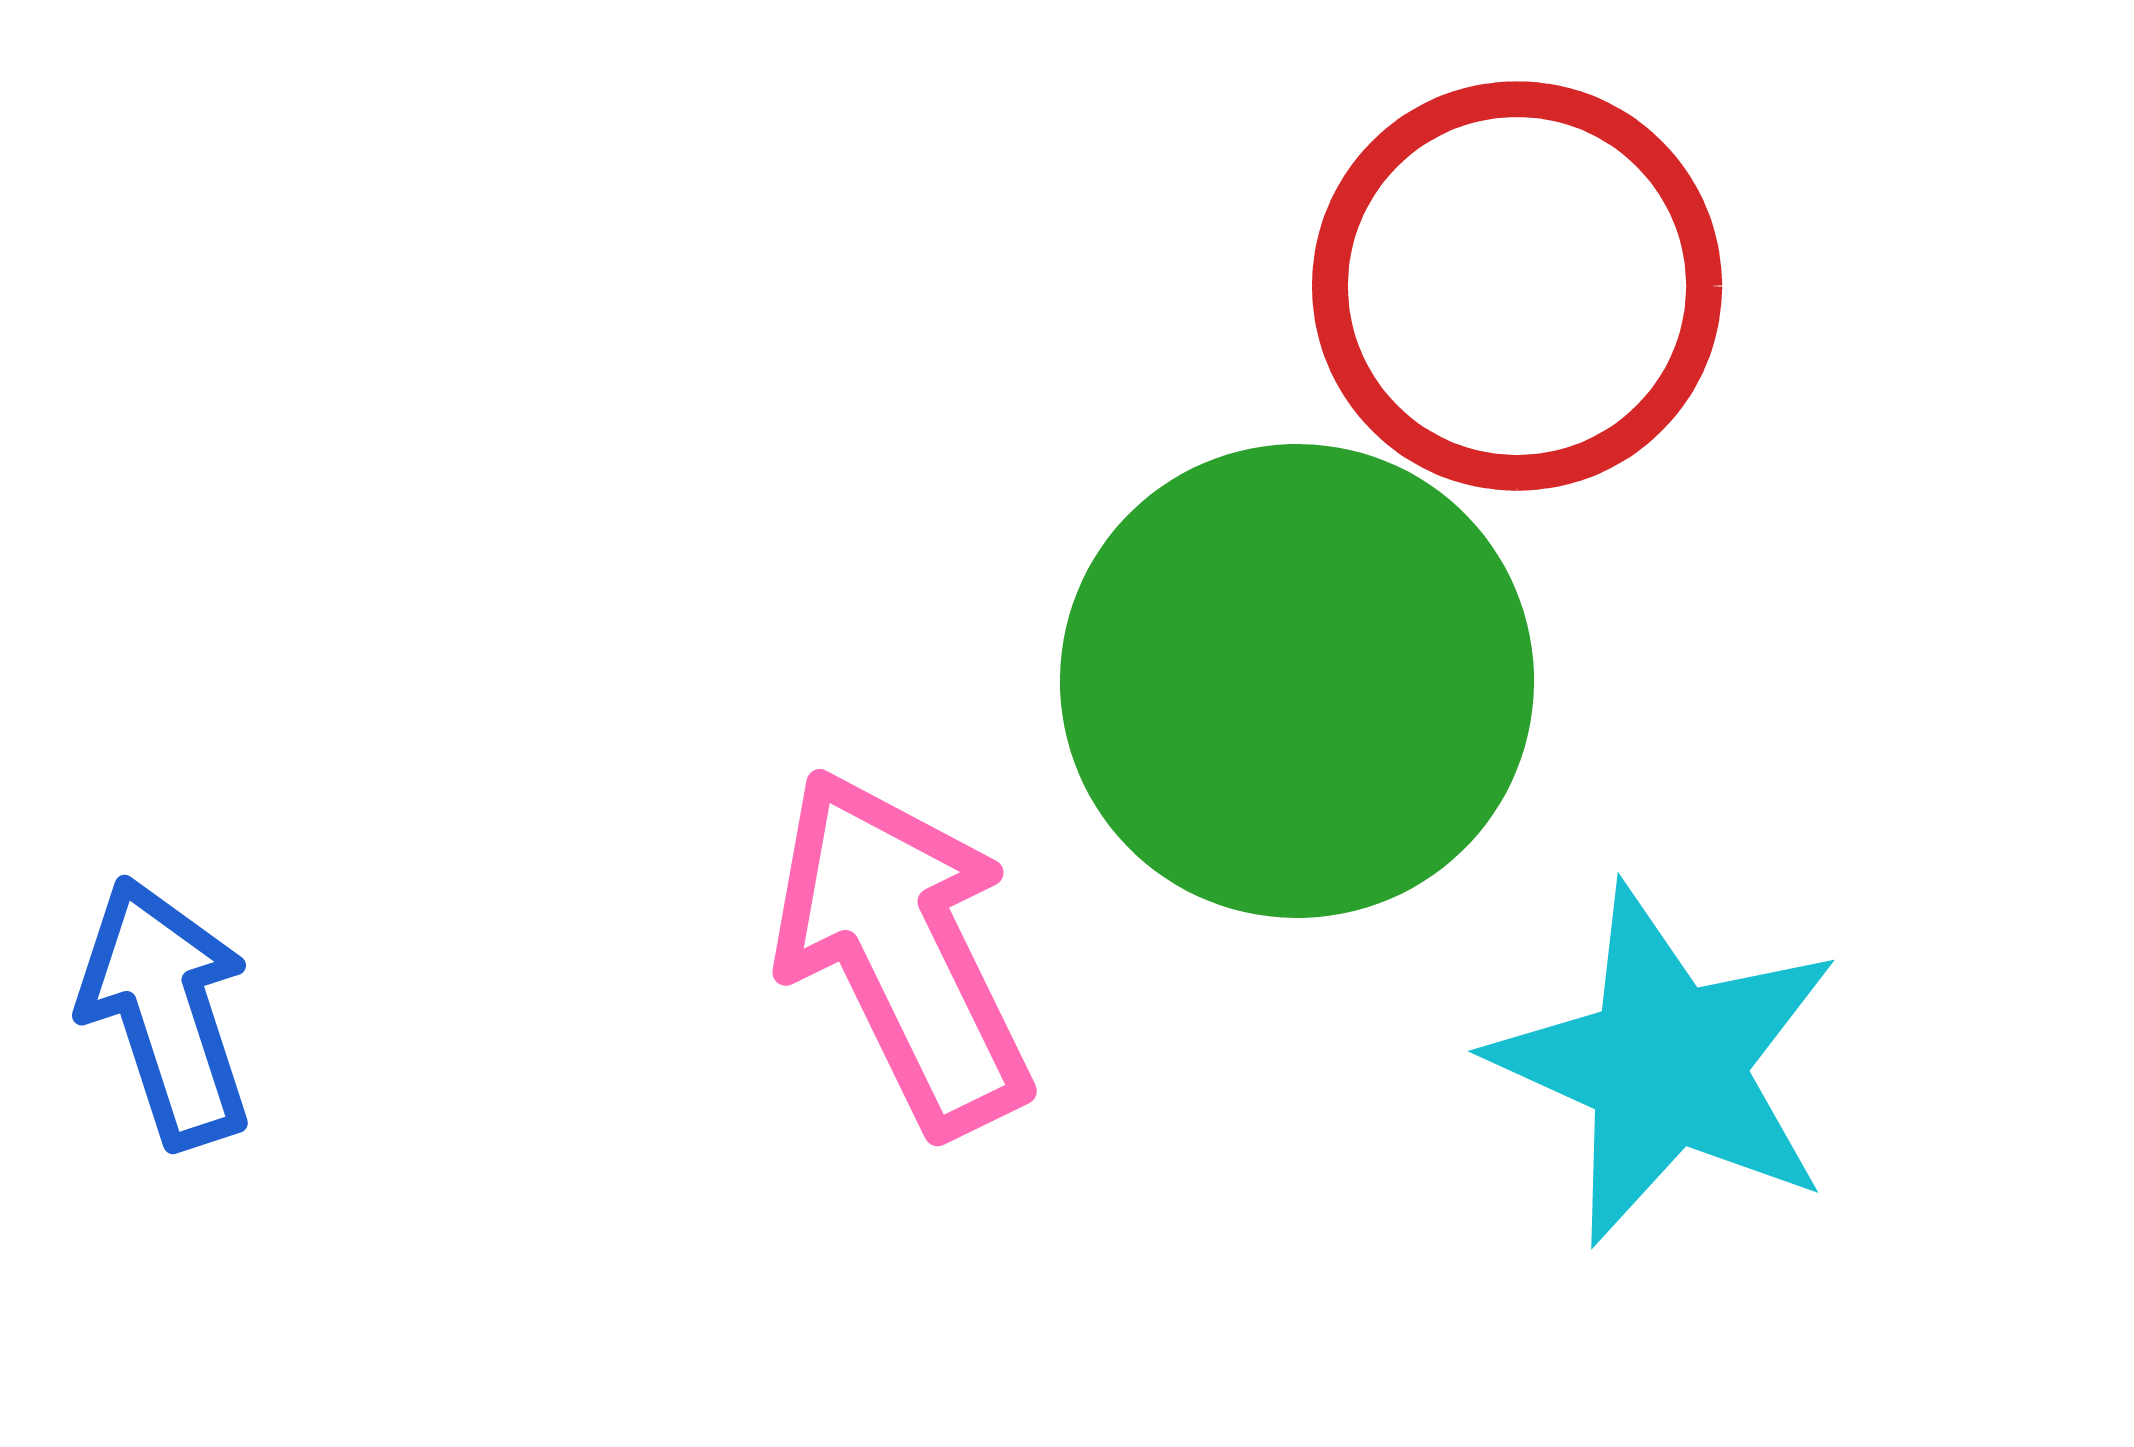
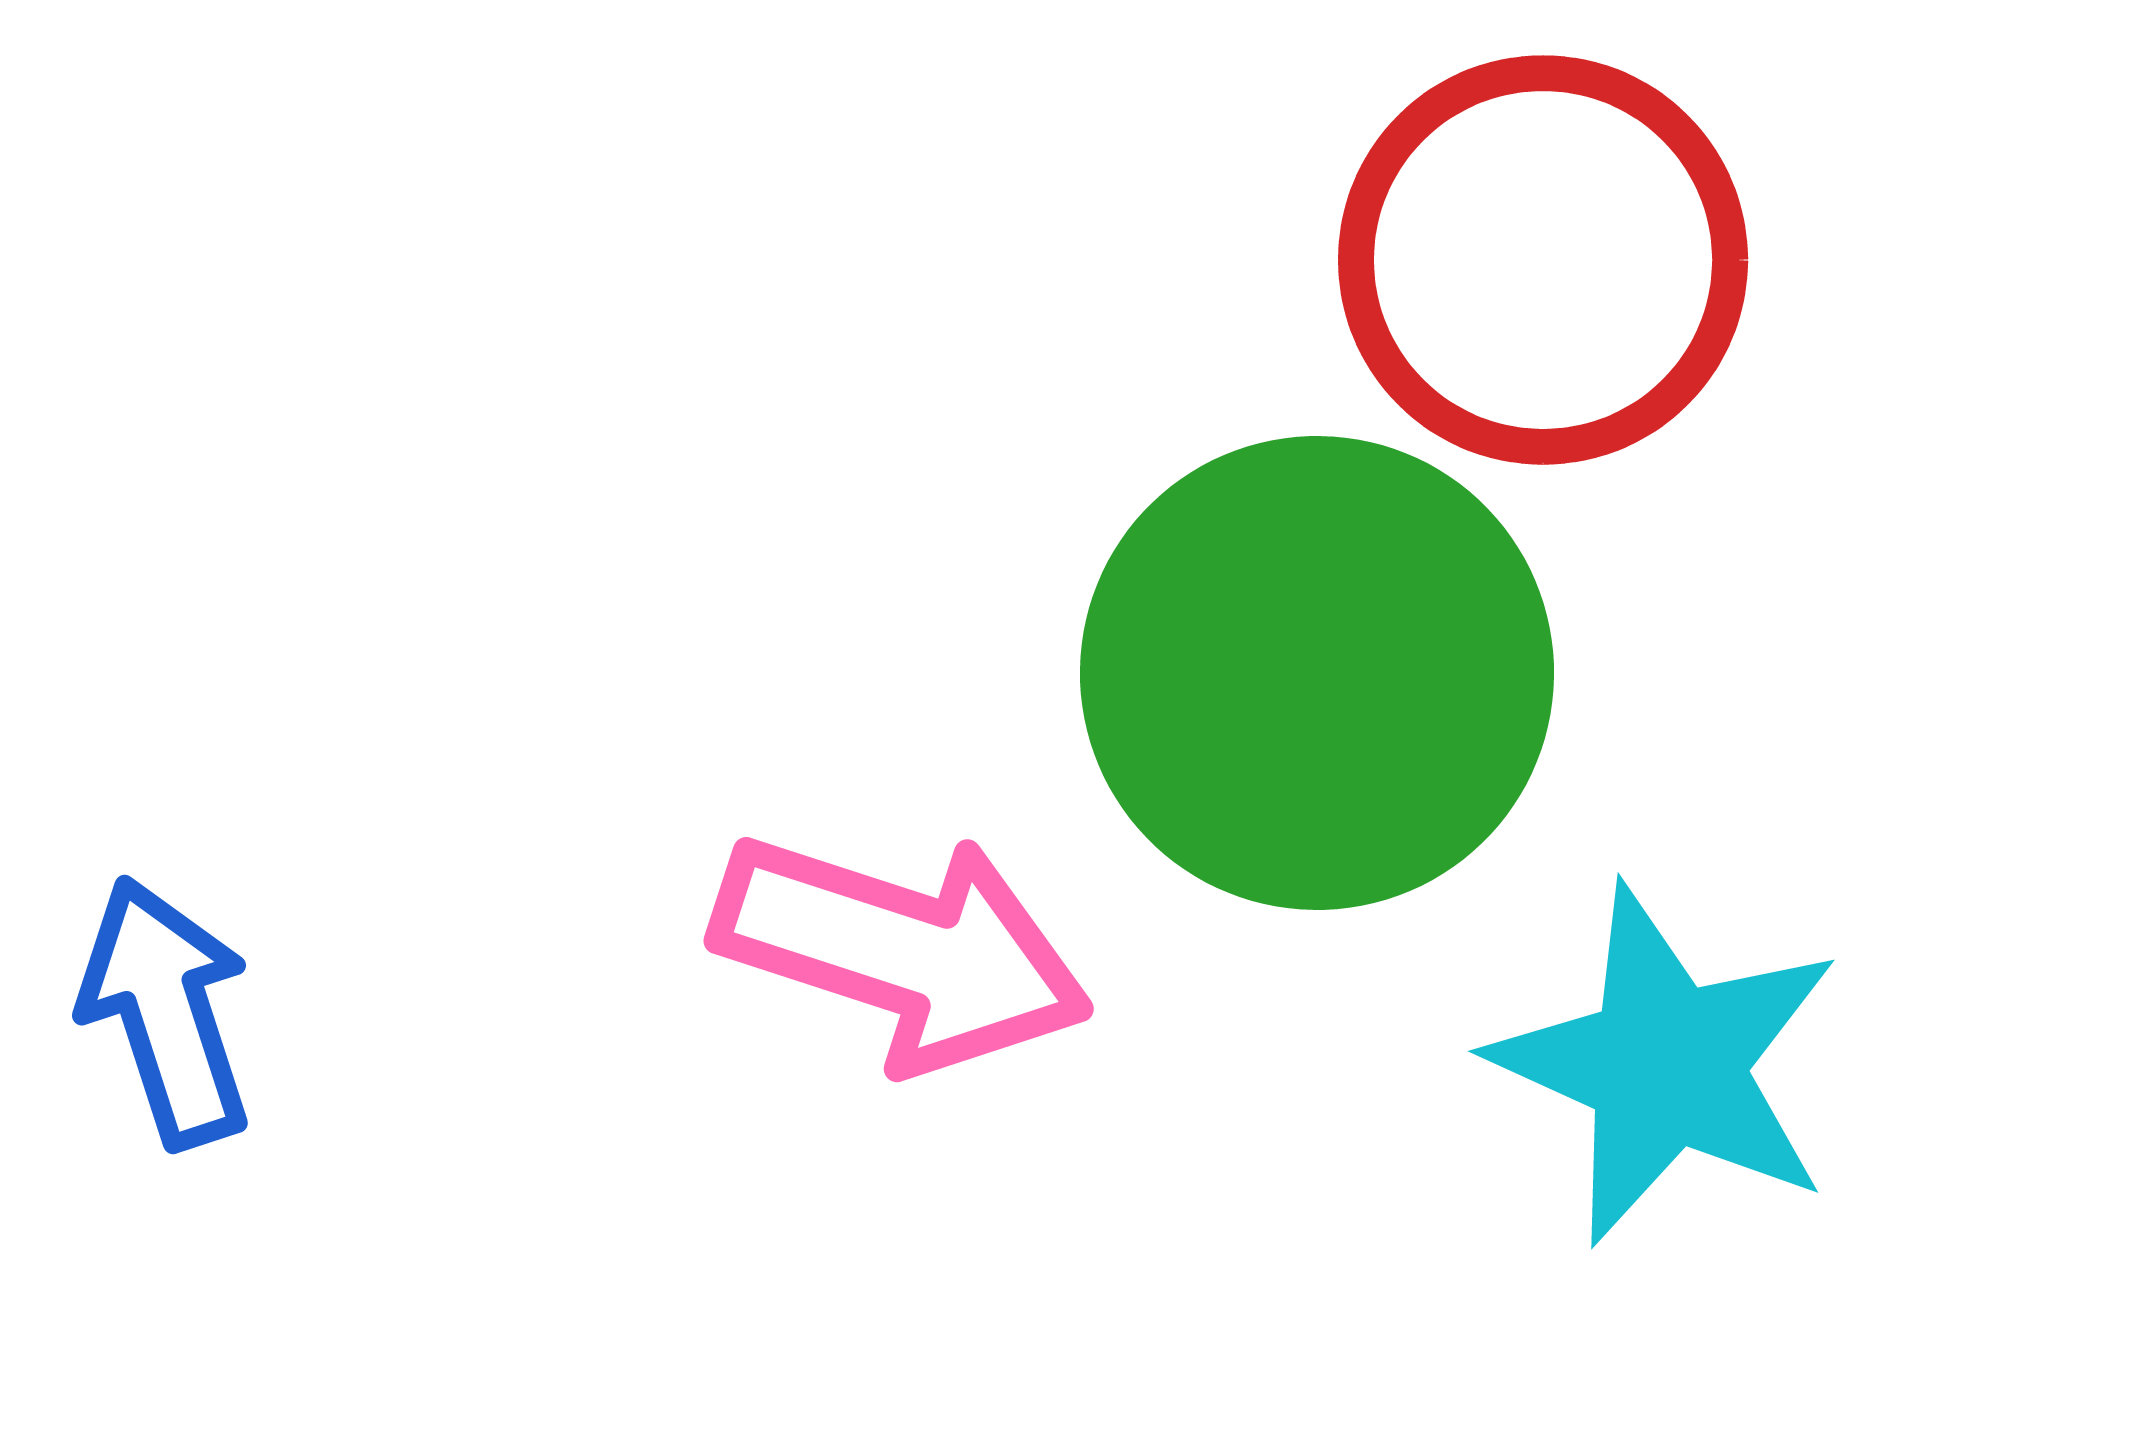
red circle: moved 26 px right, 26 px up
green circle: moved 20 px right, 8 px up
pink arrow: rotated 134 degrees clockwise
